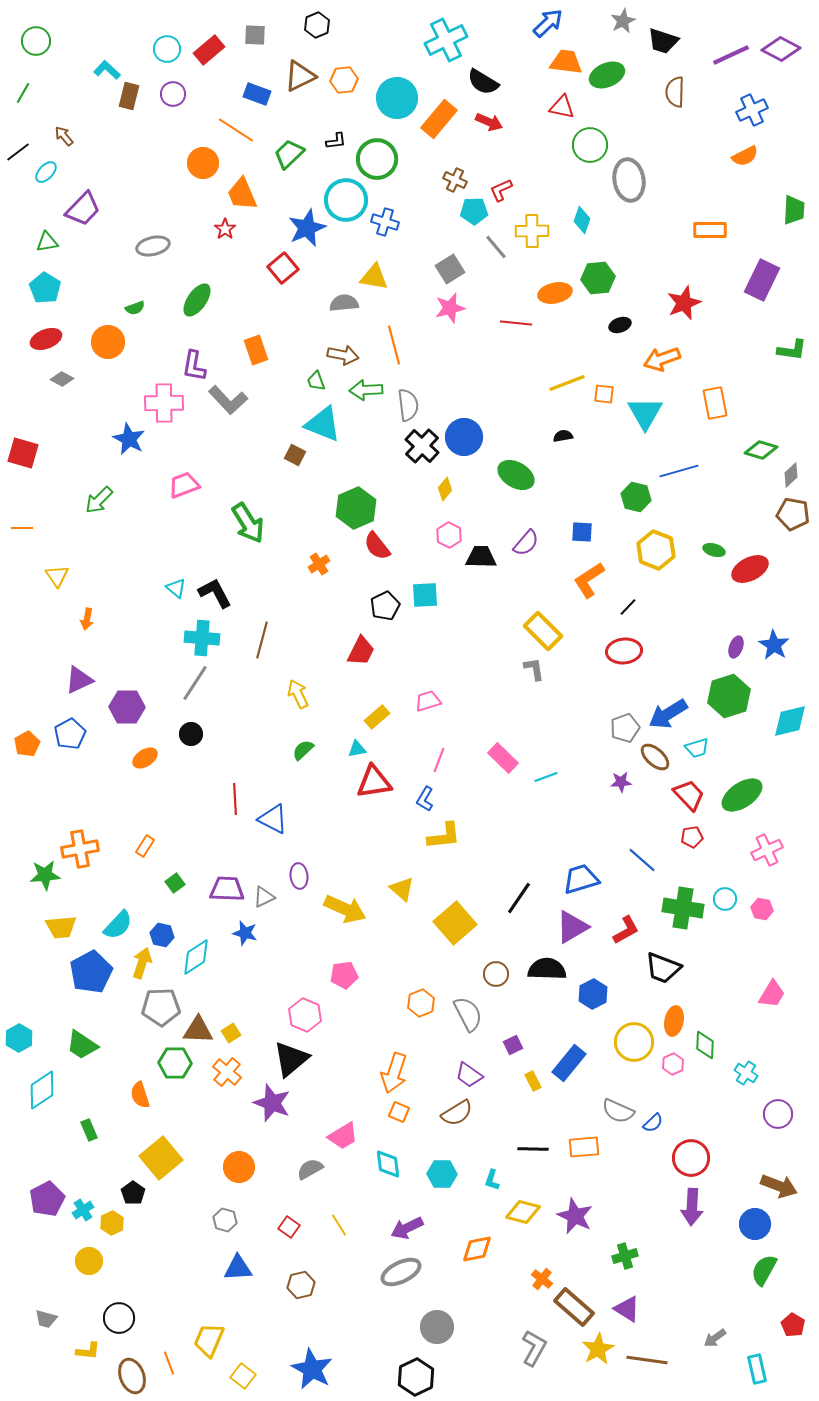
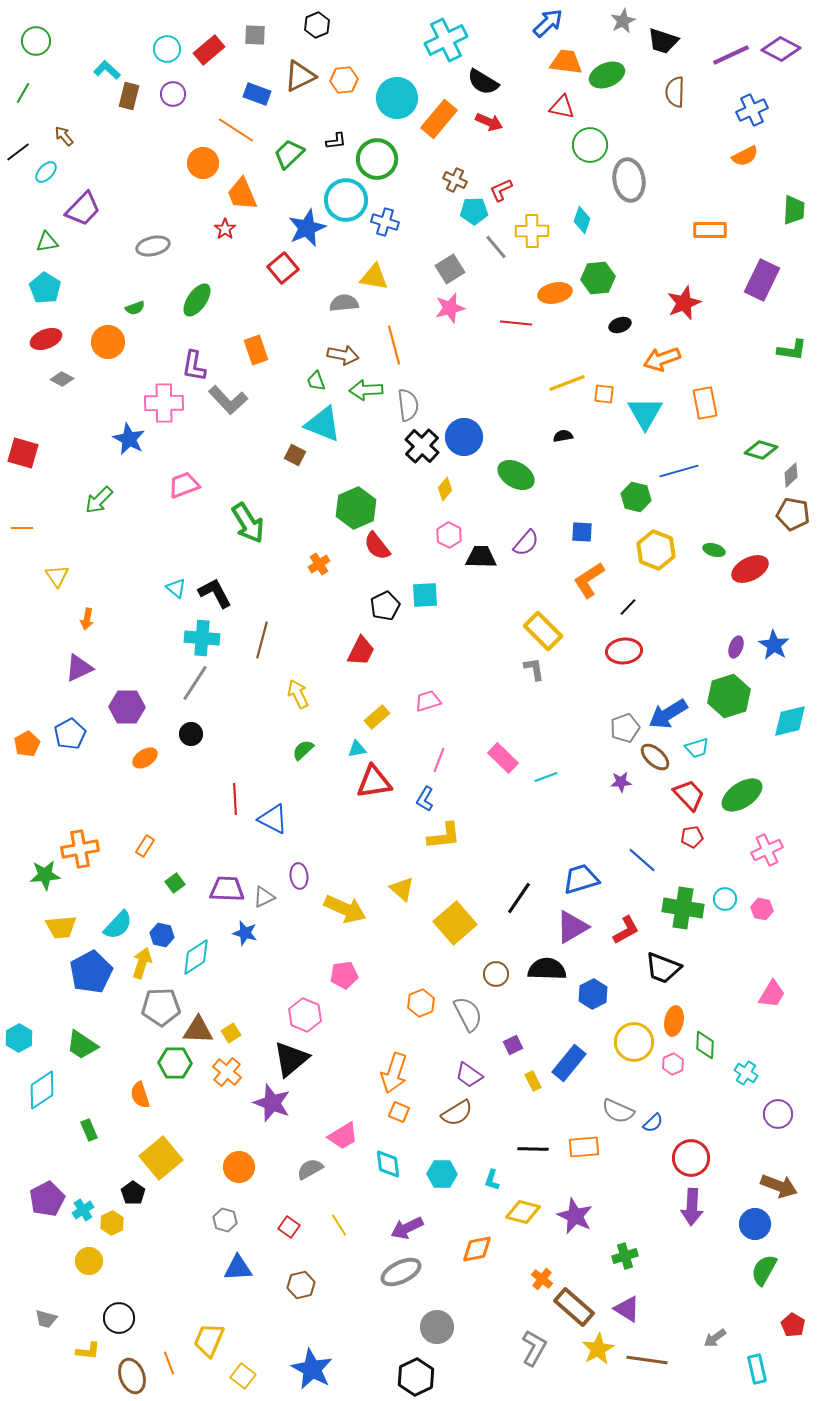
orange rectangle at (715, 403): moved 10 px left
purple triangle at (79, 680): moved 12 px up
